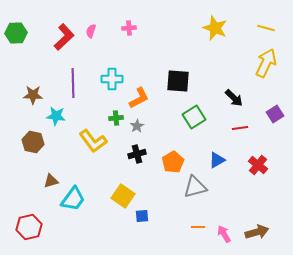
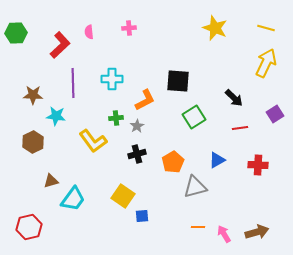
pink semicircle: moved 2 px left, 1 px down; rotated 24 degrees counterclockwise
red L-shape: moved 4 px left, 8 px down
orange L-shape: moved 6 px right, 2 px down
brown hexagon: rotated 20 degrees clockwise
red cross: rotated 36 degrees counterclockwise
